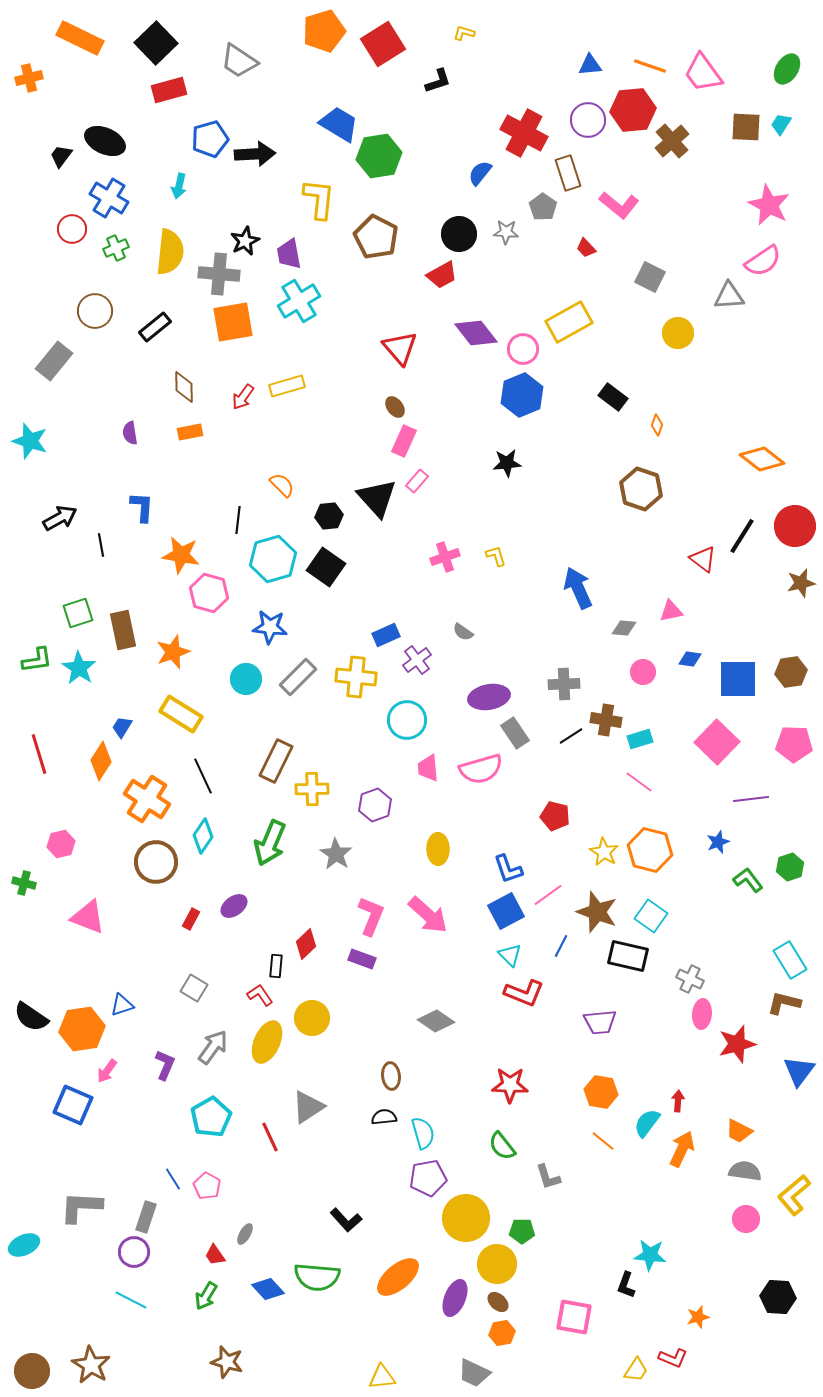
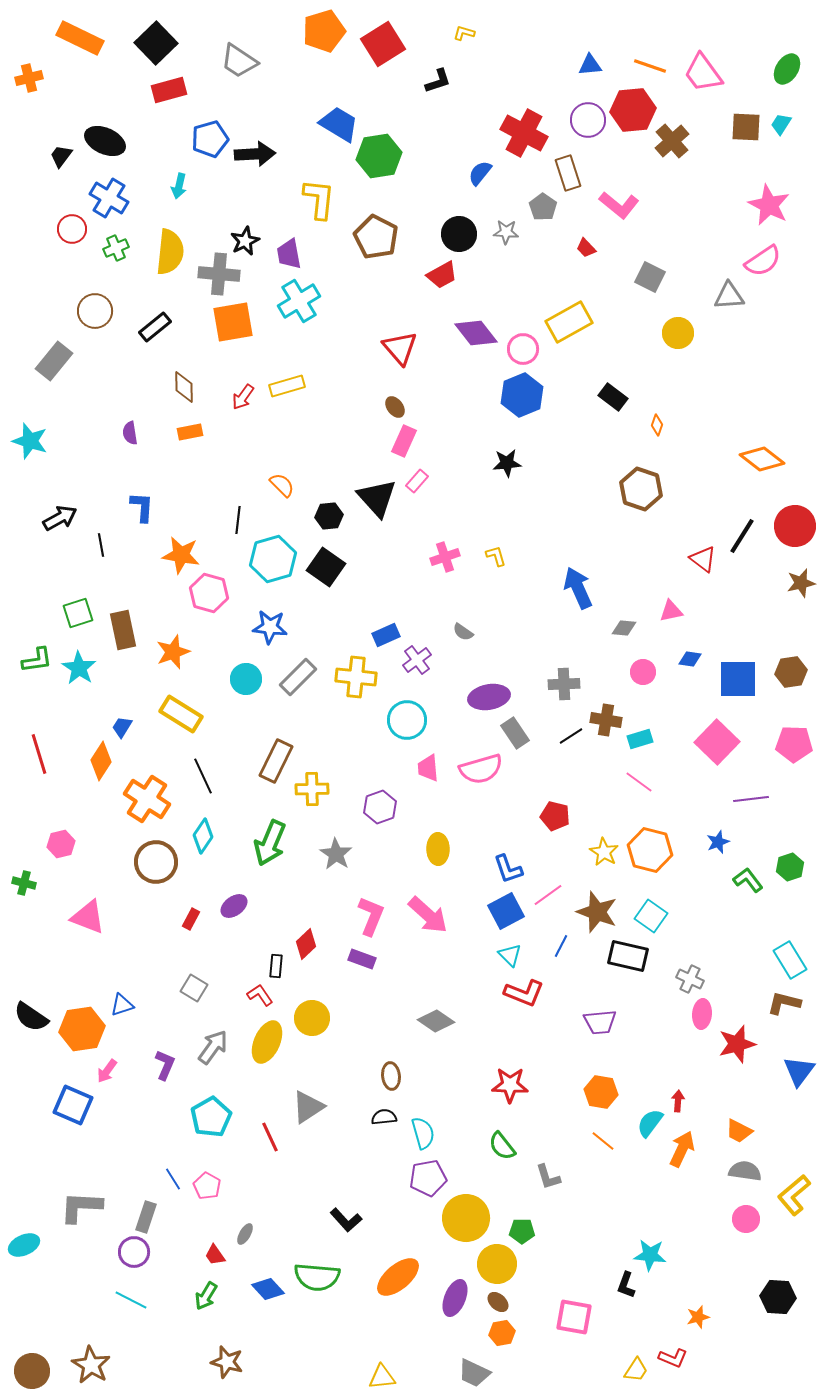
purple hexagon at (375, 805): moved 5 px right, 2 px down
cyan semicircle at (647, 1123): moved 3 px right
